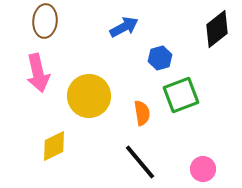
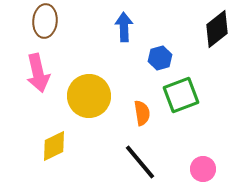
blue arrow: rotated 64 degrees counterclockwise
